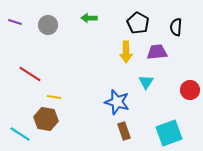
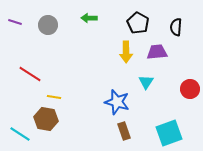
red circle: moved 1 px up
